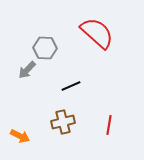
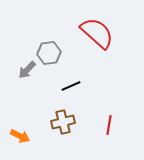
gray hexagon: moved 4 px right, 5 px down; rotated 10 degrees counterclockwise
